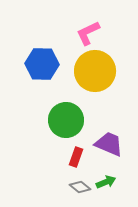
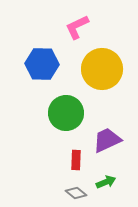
pink L-shape: moved 11 px left, 6 px up
yellow circle: moved 7 px right, 2 px up
green circle: moved 7 px up
purple trapezoid: moved 2 px left, 4 px up; rotated 48 degrees counterclockwise
red rectangle: moved 3 px down; rotated 18 degrees counterclockwise
gray diamond: moved 4 px left, 6 px down
